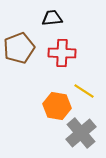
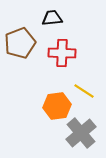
brown pentagon: moved 1 px right, 5 px up
orange hexagon: rotated 16 degrees counterclockwise
